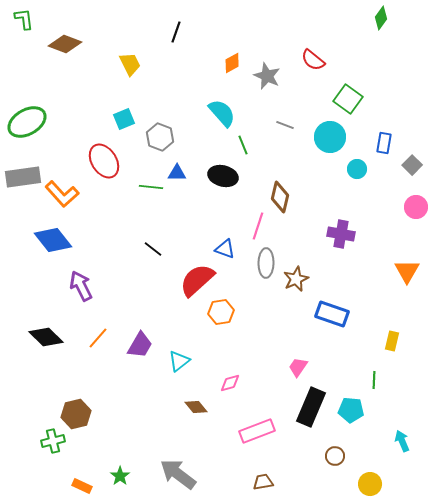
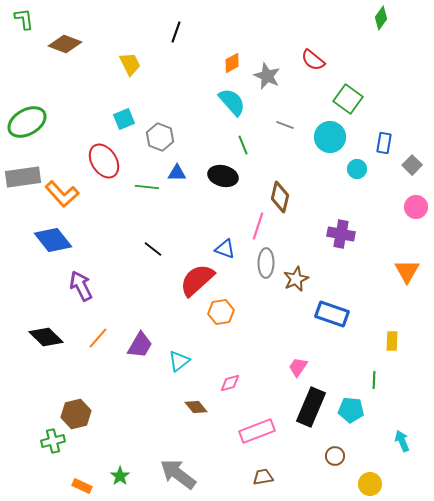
cyan semicircle at (222, 113): moved 10 px right, 11 px up
green line at (151, 187): moved 4 px left
yellow rectangle at (392, 341): rotated 12 degrees counterclockwise
brown trapezoid at (263, 482): moved 5 px up
